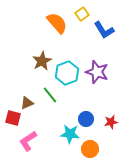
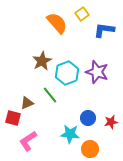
blue L-shape: rotated 130 degrees clockwise
blue circle: moved 2 px right, 1 px up
